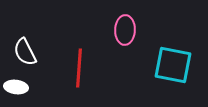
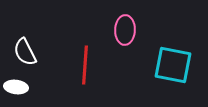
red line: moved 6 px right, 3 px up
